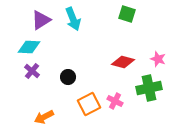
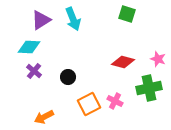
purple cross: moved 2 px right
